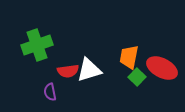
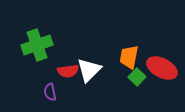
white triangle: rotated 28 degrees counterclockwise
